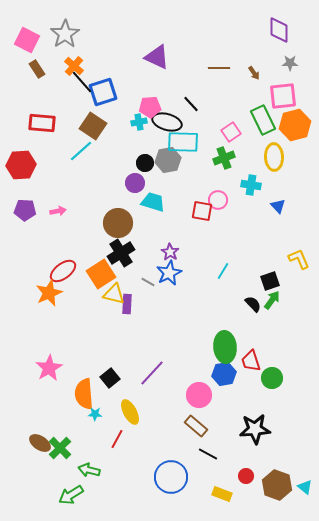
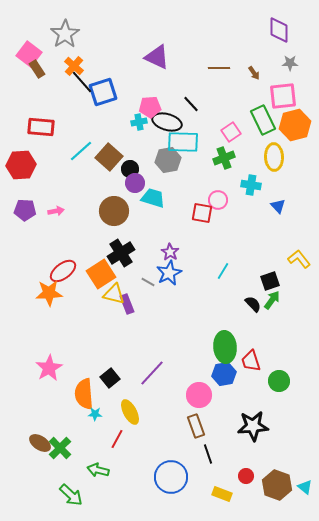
pink square at (27, 40): moved 2 px right, 14 px down; rotated 10 degrees clockwise
red rectangle at (42, 123): moved 1 px left, 4 px down
brown square at (93, 126): moved 16 px right, 31 px down; rotated 8 degrees clockwise
black circle at (145, 163): moved 15 px left, 6 px down
cyan trapezoid at (153, 202): moved 4 px up
pink arrow at (58, 211): moved 2 px left
red square at (202, 211): moved 2 px down
brown circle at (118, 223): moved 4 px left, 12 px up
yellow L-shape at (299, 259): rotated 15 degrees counterclockwise
orange star at (49, 293): rotated 20 degrees clockwise
purple rectangle at (127, 304): rotated 24 degrees counterclockwise
green circle at (272, 378): moved 7 px right, 3 px down
brown rectangle at (196, 426): rotated 30 degrees clockwise
black star at (255, 429): moved 2 px left, 3 px up
black line at (208, 454): rotated 42 degrees clockwise
green arrow at (89, 470): moved 9 px right
green arrow at (71, 495): rotated 105 degrees counterclockwise
